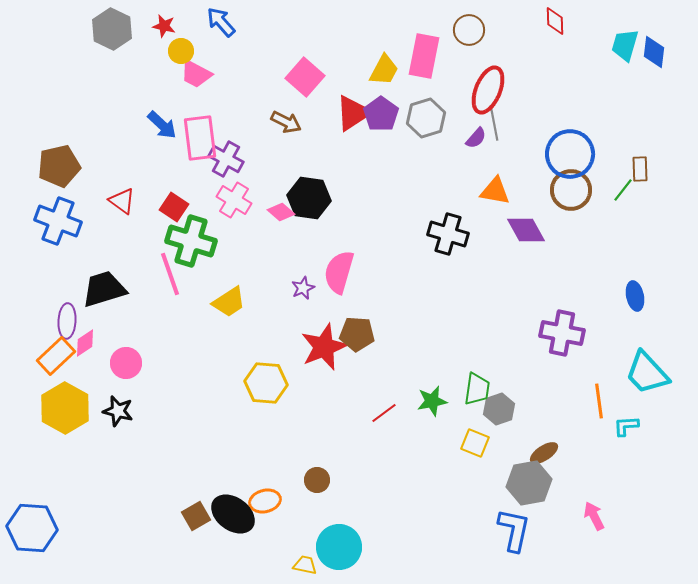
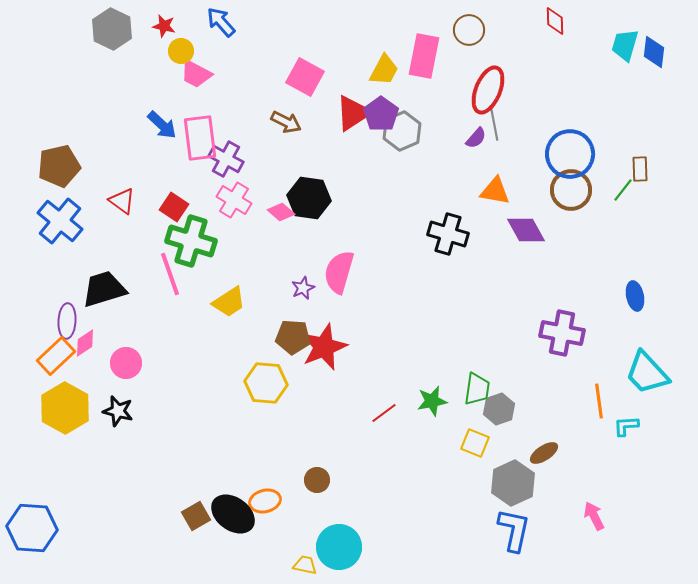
pink square at (305, 77): rotated 12 degrees counterclockwise
gray hexagon at (426, 118): moved 24 px left, 13 px down; rotated 6 degrees counterclockwise
blue cross at (58, 221): moved 2 px right; rotated 18 degrees clockwise
brown pentagon at (357, 334): moved 64 px left, 3 px down
gray hexagon at (529, 483): moved 16 px left; rotated 15 degrees counterclockwise
